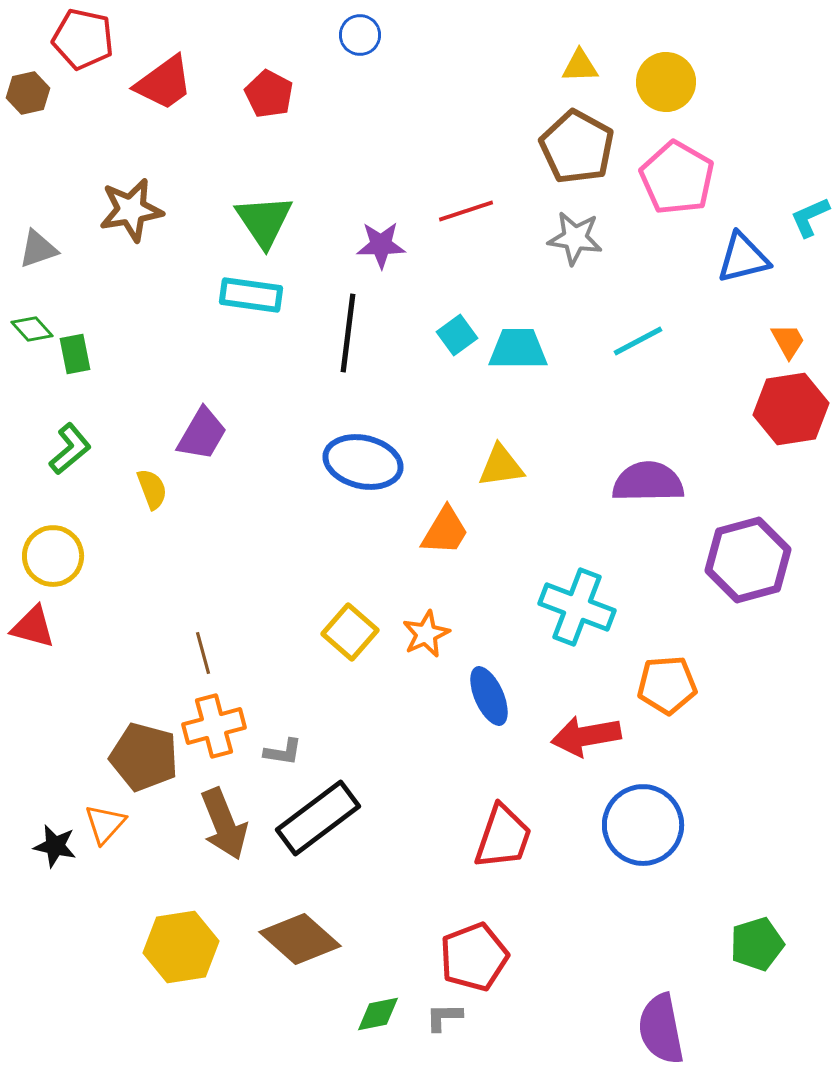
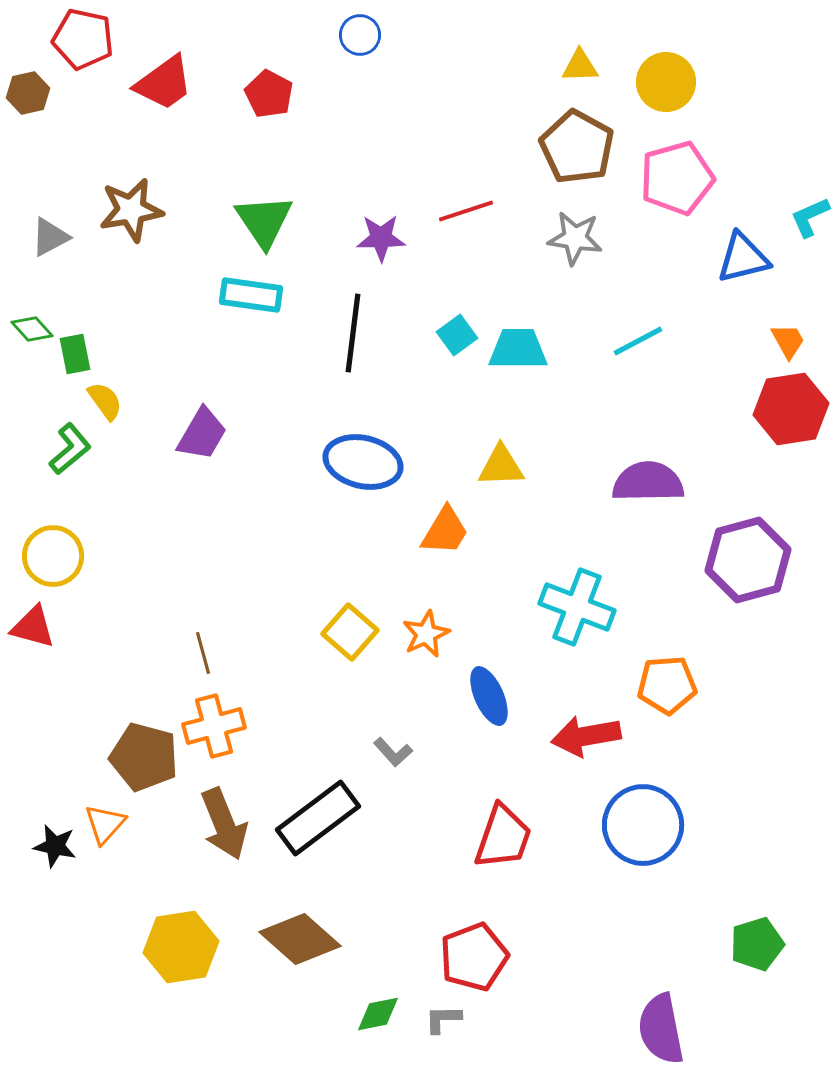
pink pentagon at (677, 178): rotated 26 degrees clockwise
purple star at (381, 245): moved 7 px up
gray triangle at (38, 249): moved 12 px right, 12 px up; rotated 9 degrees counterclockwise
black line at (348, 333): moved 5 px right
yellow triangle at (501, 466): rotated 6 degrees clockwise
yellow semicircle at (152, 489): moved 47 px left, 88 px up; rotated 15 degrees counterclockwise
gray L-shape at (283, 752): moved 110 px right; rotated 39 degrees clockwise
gray L-shape at (444, 1017): moved 1 px left, 2 px down
